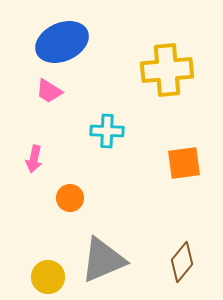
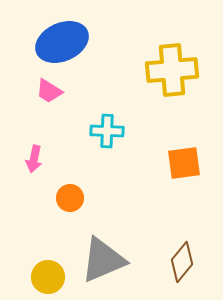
yellow cross: moved 5 px right
